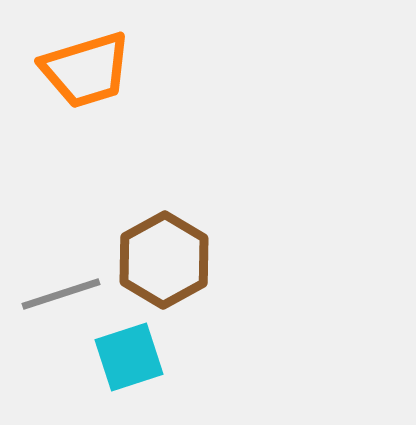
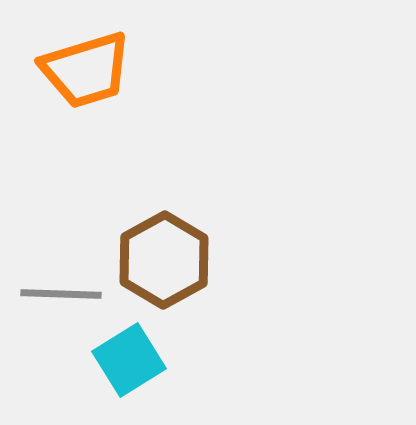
gray line: rotated 20 degrees clockwise
cyan square: moved 3 px down; rotated 14 degrees counterclockwise
